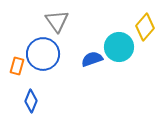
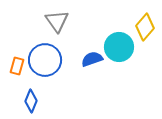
blue circle: moved 2 px right, 6 px down
